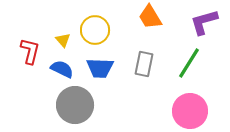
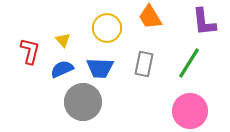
purple L-shape: rotated 80 degrees counterclockwise
yellow circle: moved 12 px right, 2 px up
blue semicircle: rotated 50 degrees counterclockwise
gray circle: moved 8 px right, 3 px up
